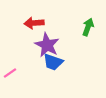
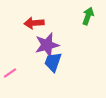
green arrow: moved 11 px up
purple star: rotated 30 degrees clockwise
blue trapezoid: rotated 90 degrees clockwise
